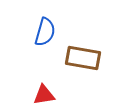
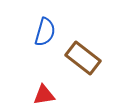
brown rectangle: rotated 28 degrees clockwise
